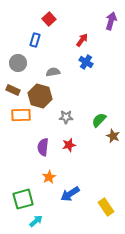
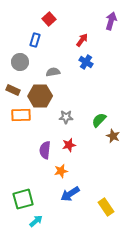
gray circle: moved 2 px right, 1 px up
brown hexagon: rotated 15 degrees counterclockwise
purple semicircle: moved 2 px right, 3 px down
orange star: moved 12 px right, 6 px up; rotated 16 degrees clockwise
